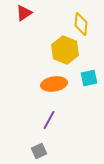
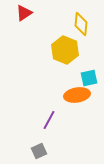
orange ellipse: moved 23 px right, 11 px down
